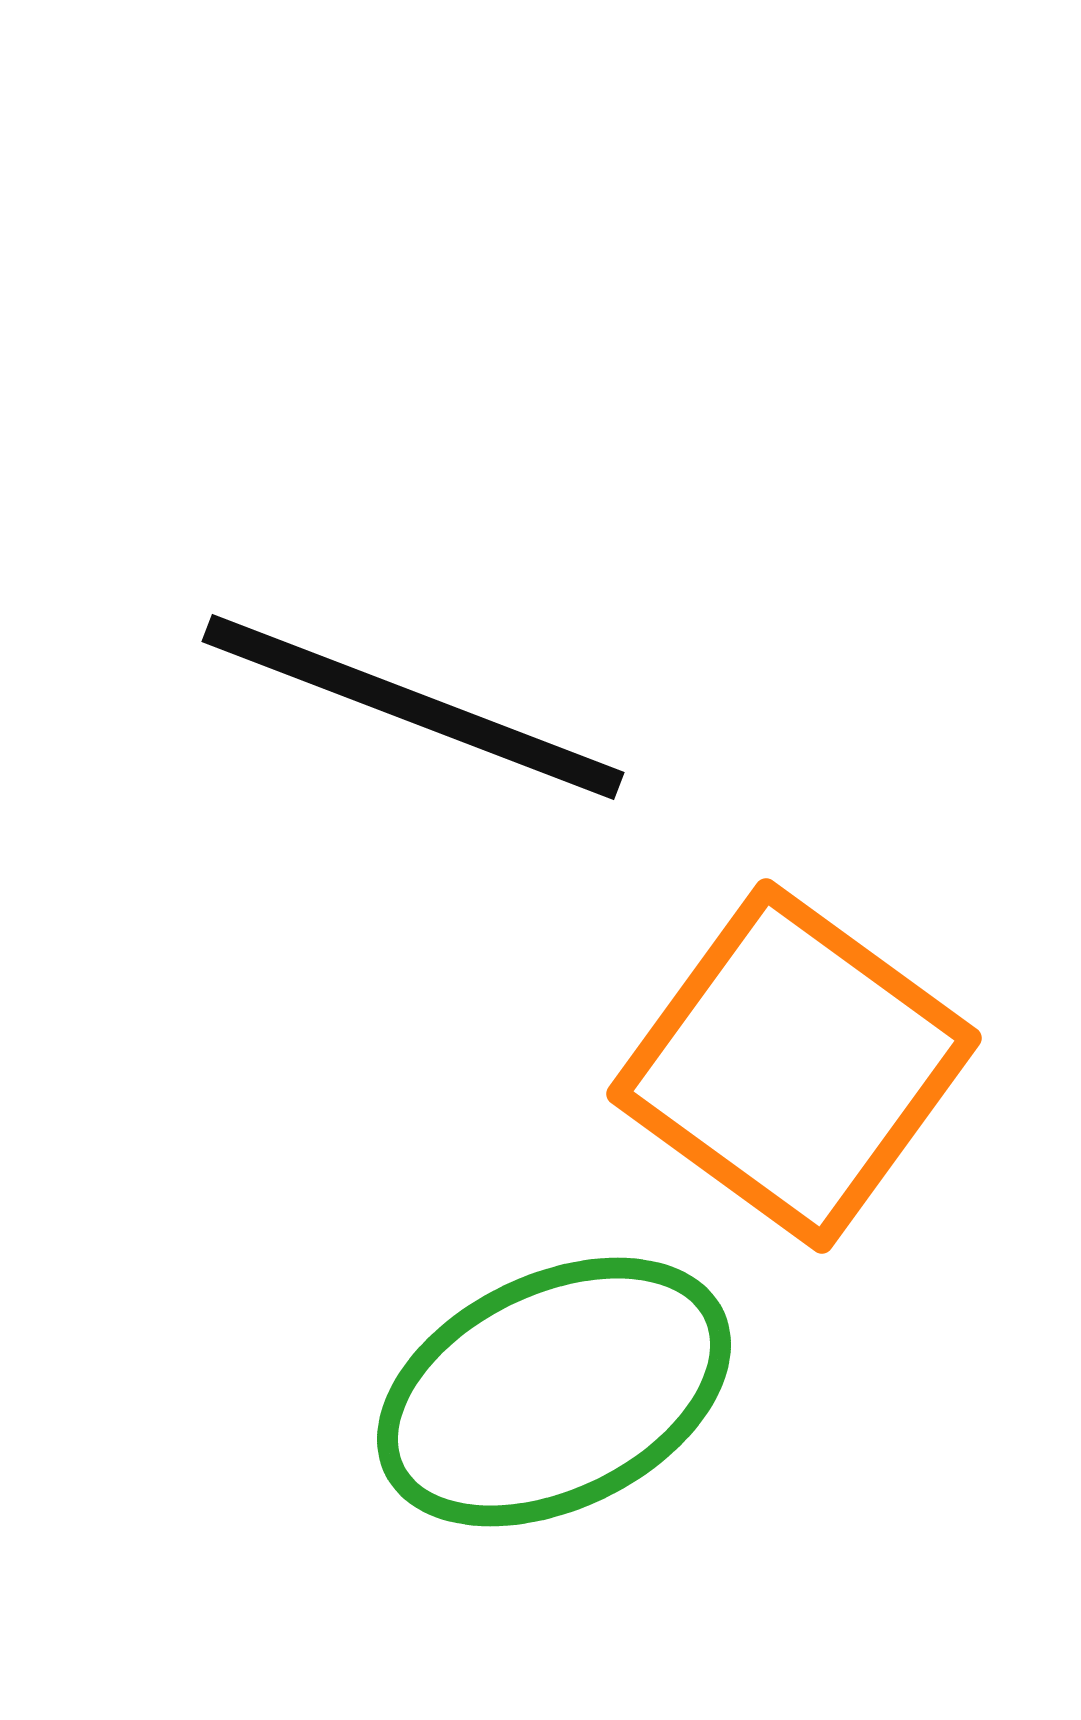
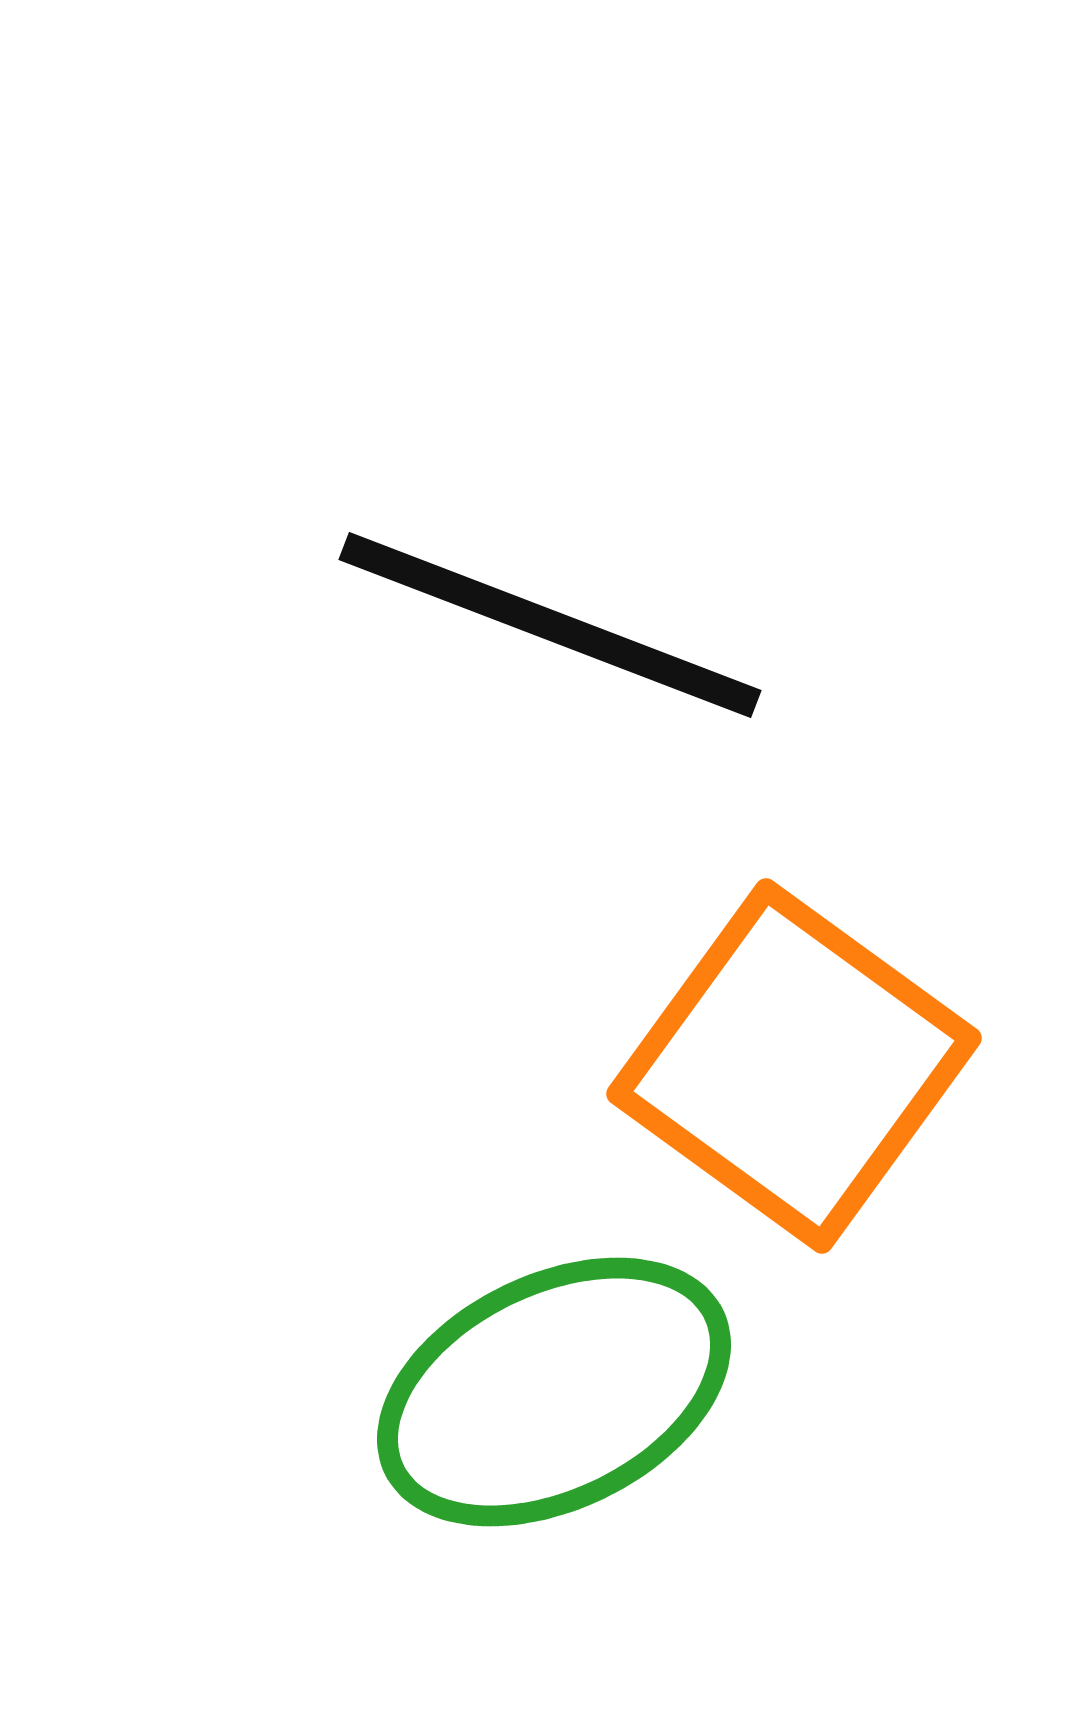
black line: moved 137 px right, 82 px up
